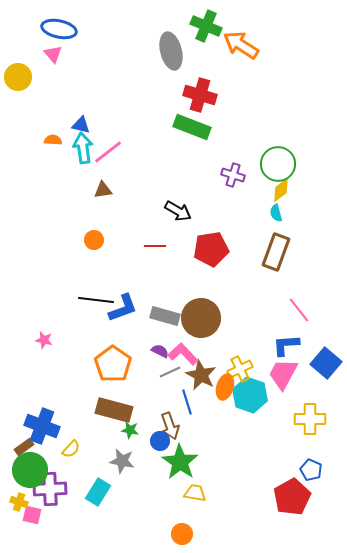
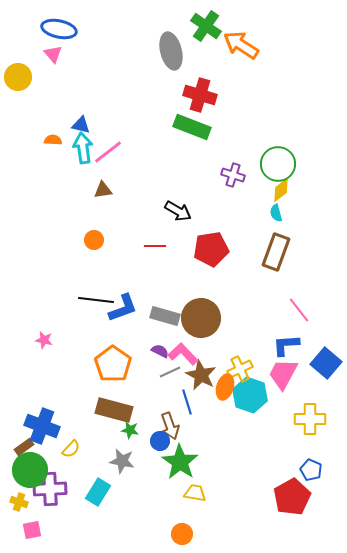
green cross at (206, 26): rotated 12 degrees clockwise
pink square at (32, 515): moved 15 px down; rotated 24 degrees counterclockwise
